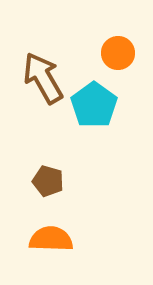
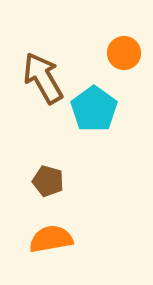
orange circle: moved 6 px right
cyan pentagon: moved 4 px down
orange semicircle: rotated 12 degrees counterclockwise
